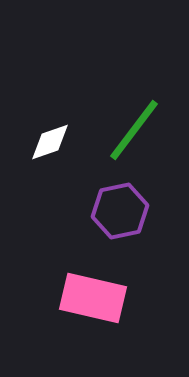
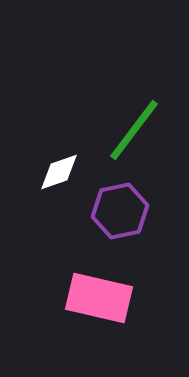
white diamond: moved 9 px right, 30 px down
pink rectangle: moved 6 px right
